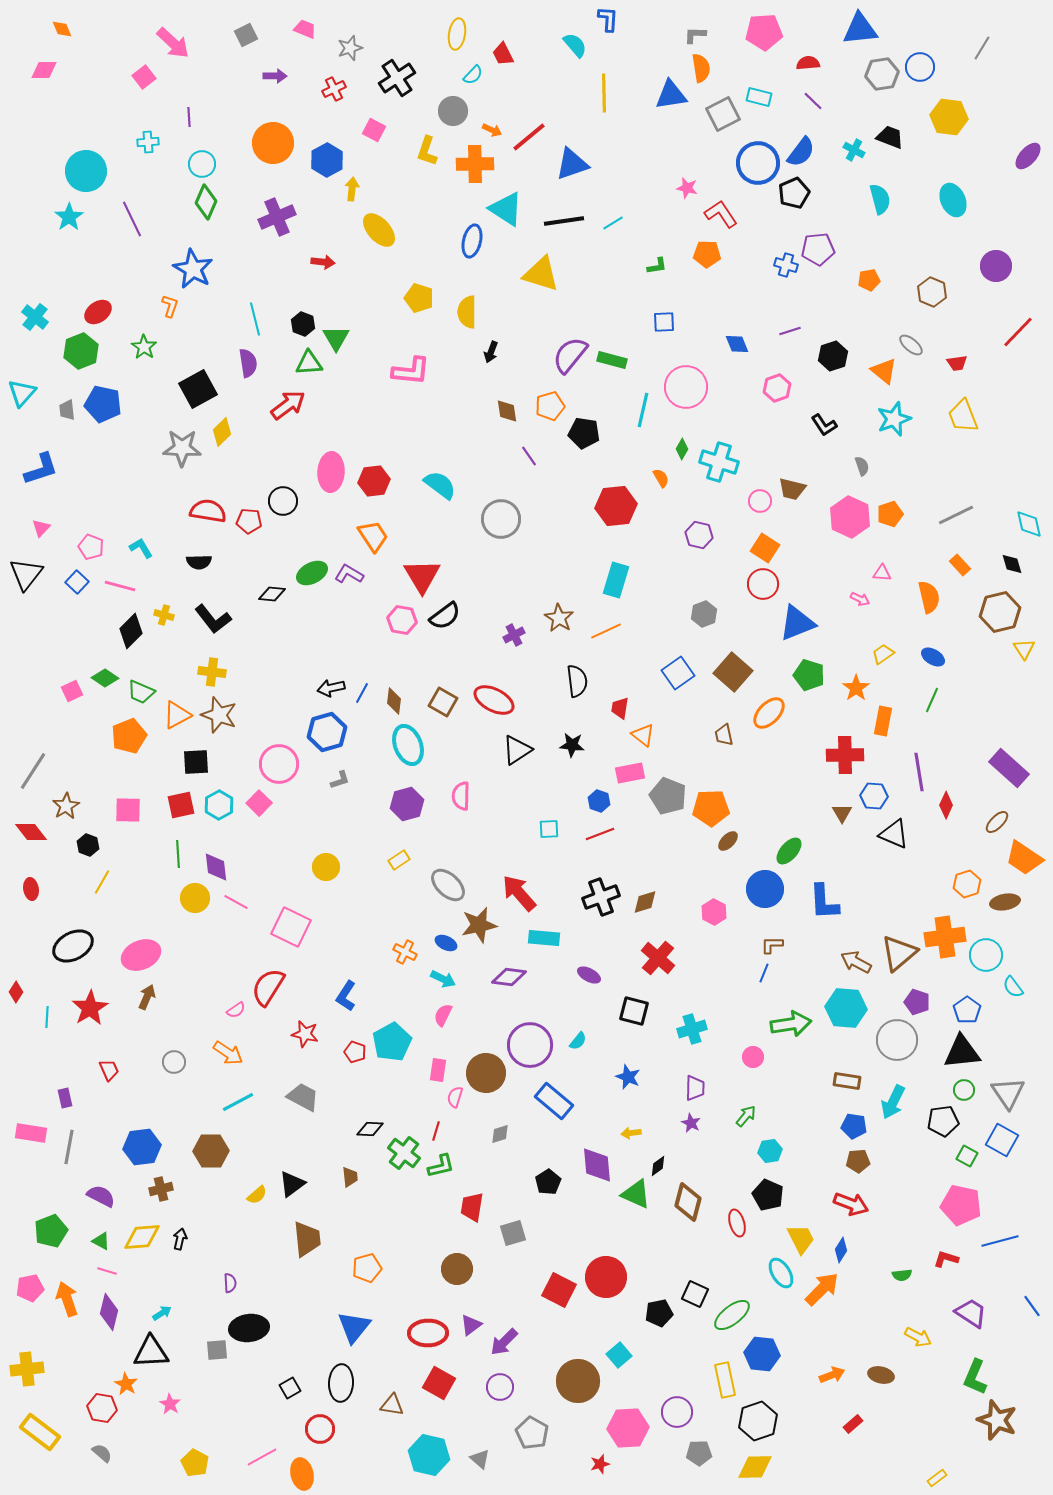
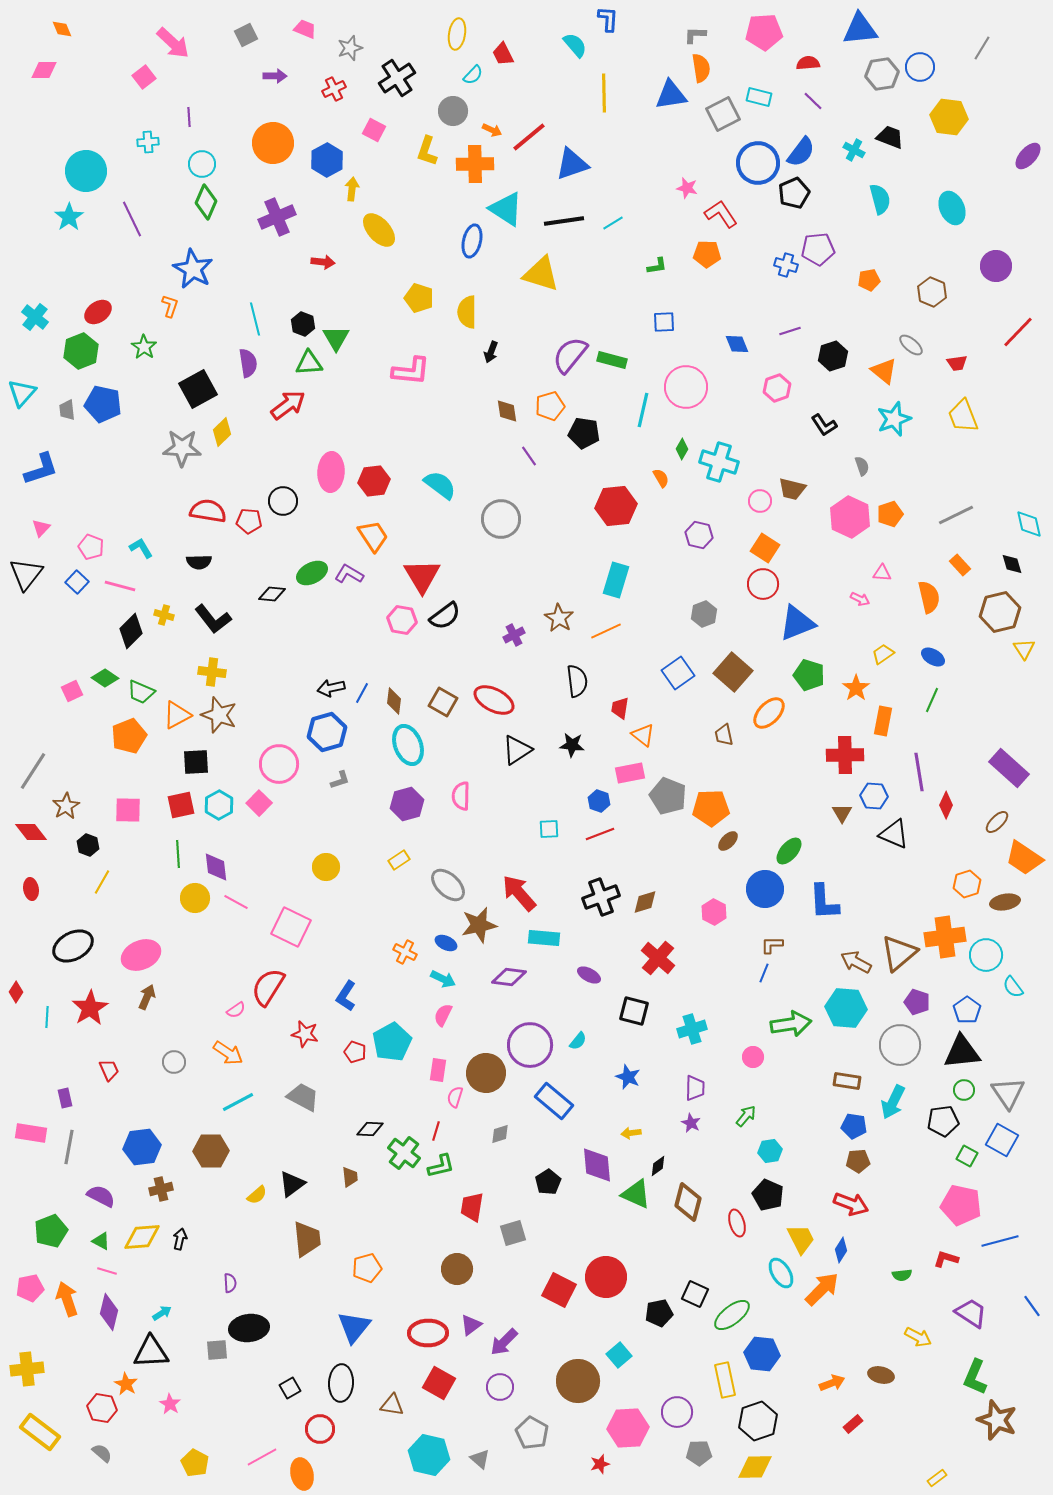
cyan ellipse at (953, 200): moved 1 px left, 8 px down
gray circle at (897, 1040): moved 3 px right, 5 px down
orange arrow at (832, 1375): moved 8 px down
